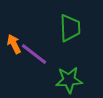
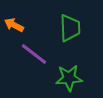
orange arrow: moved 19 px up; rotated 36 degrees counterclockwise
green star: moved 2 px up
